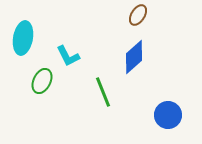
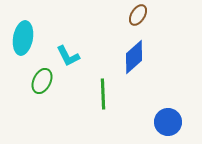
green line: moved 2 px down; rotated 20 degrees clockwise
blue circle: moved 7 px down
